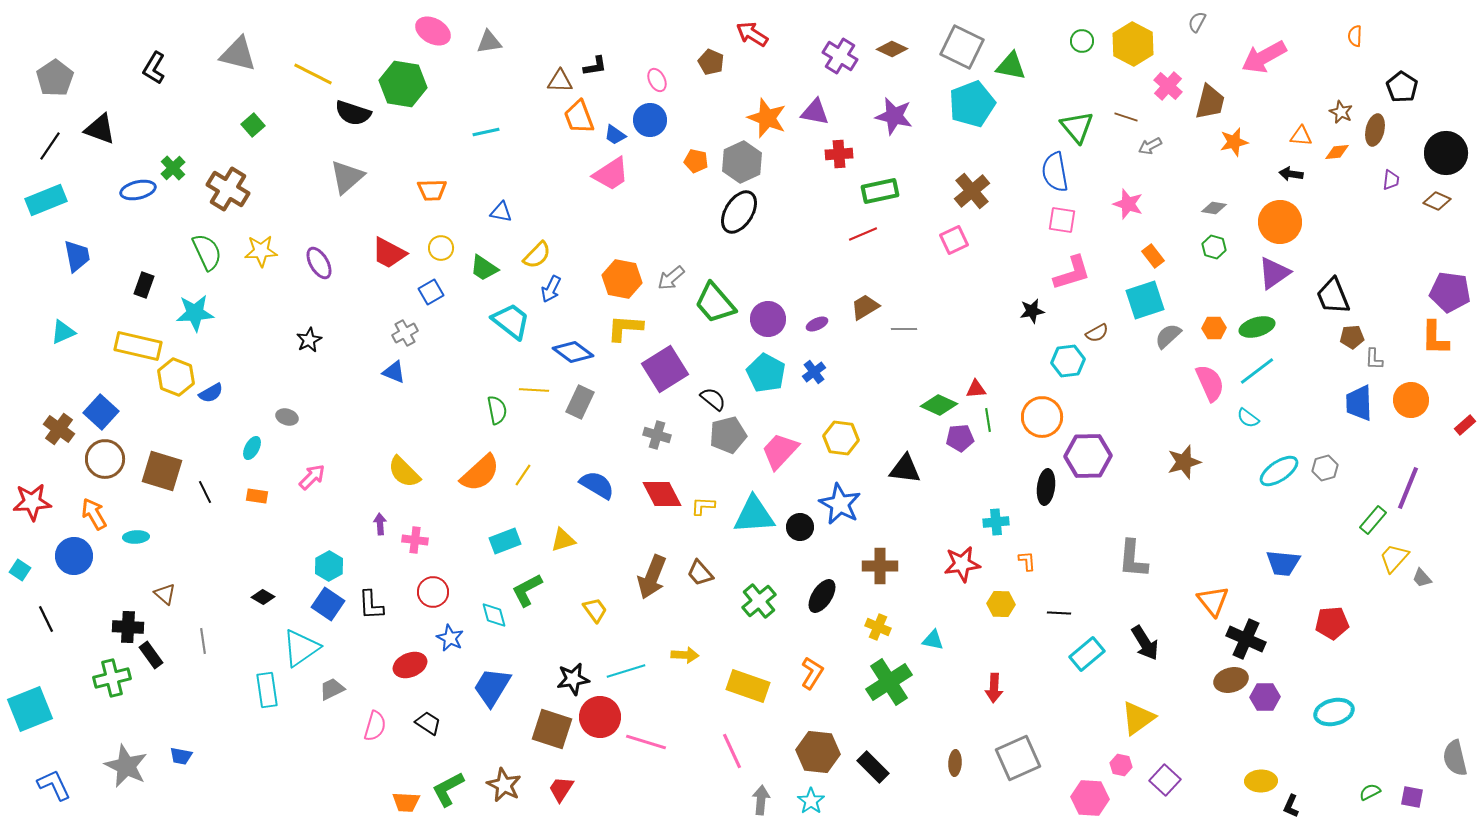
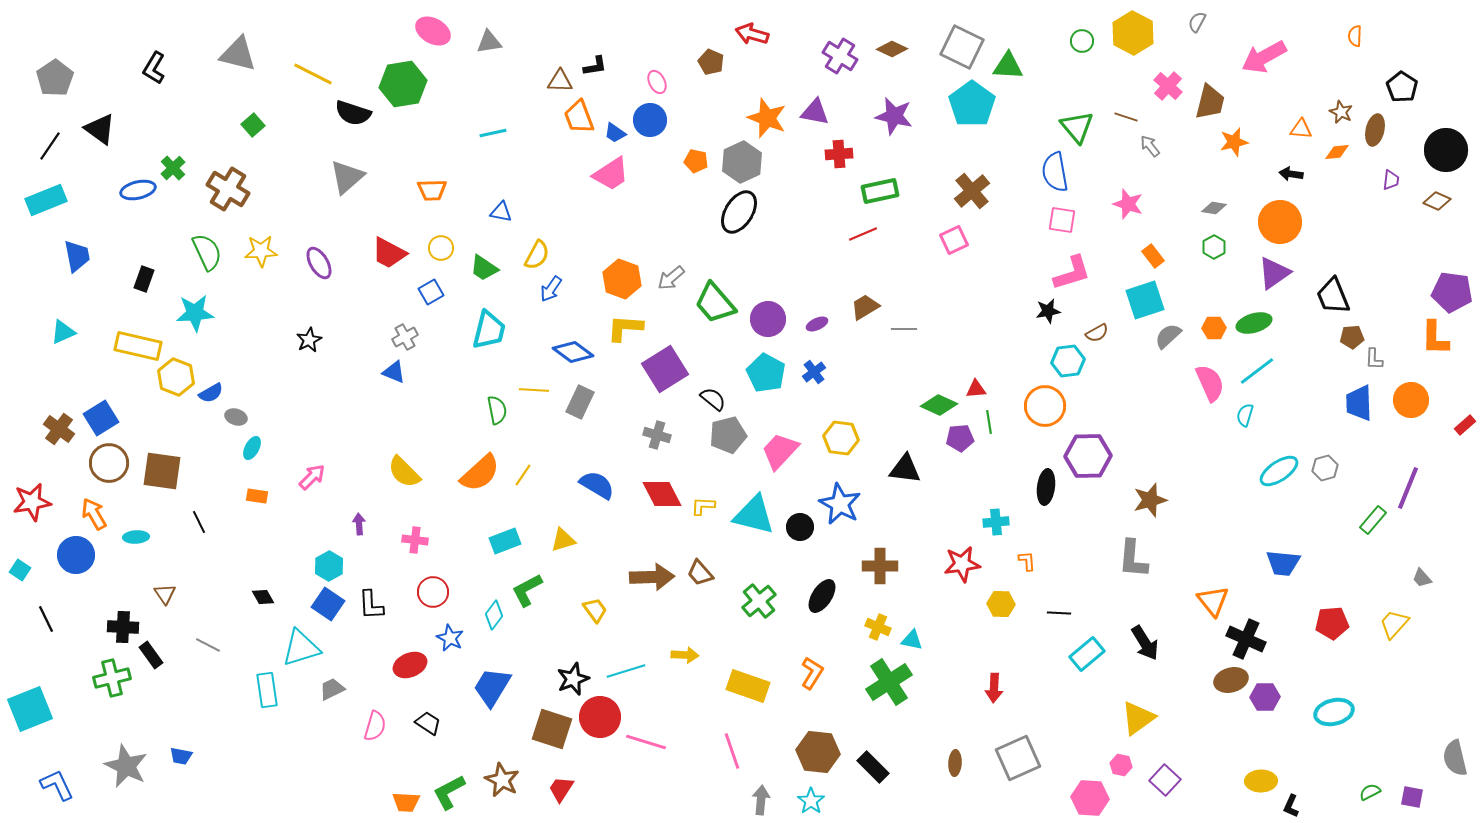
red arrow at (752, 34): rotated 16 degrees counterclockwise
yellow hexagon at (1133, 44): moved 11 px up
green triangle at (1011, 66): moved 3 px left; rotated 8 degrees counterclockwise
pink ellipse at (657, 80): moved 2 px down
green hexagon at (403, 84): rotated 18 degrees counterclockwise
cyan pentagon at (972, 104): rotated 15 degrees counterclockwise
black triangle at (100, 129): rotated 16 degrees clockwise
cyan line at (486, 132): moved 7 px right, 1 px down
blue trapezoid at (615, 135): moved 2 px up
orange triangle at (1301, 136): moved 7 px up
gray arrow at (1150, 146): rotated 80 degrees clockwise
black circle at (1446, 153): moved 3 px up
green hexagon at (1214, 247): rotated 15 degrees clockwise
yellow semicircle at (537, 255): rotated 16 degrees counterclockwise
orange hexagon at (622, 279): rotated 9 degrees clockwise
black rectangle at (144, 285): moved 6 px up
blue arrow at (551, 289): rotated 8 degrees clockwise
purple pentagon at (1450, 292): moved 2 px right
black star at (1032, 311): moved 16 px right
cyan trapezoid at (511, 321): moved 22 px left, 9 px down; rotated 66 degrees clockwise
green ellipse at (1257, 327): moved 3 px left, 4 px up
gray cross at (405, 333): moved 4 px down
blue square at (101, 412): moved 6 px down; rotated 16 degrees clockwise
gray ellipse at (287, 417): moved 51 px left
orange circle at (1042, 417): moved 3 px right, 11 px up
cyan semicircle at (1248, 418): moved 3 px left, 3 px up; rotated 70 degrees clockwise
green line at (988, 420): moved 1 px right, 2 px down
brown circle at (105, 459): moved 4 px right, 4 px down
brown star at (1184, 462): moved 34 px left, 38 px down
brown square at (162, 471): rotated 9 degrees counterclockwise
black line at (205, 492): moved 6 px left, 30 px down
red star at (32, 502): rotated 6 degrees counterclockwise
cyan triangle at (754, 515): rotated 18 degrees clockwise
purple arrow at (380, 524): moved 21 px left
blue circle at (74, 556): moved 2 px right, 1 px up
yellow trapezoid at (1394, 558): moved 66 px down
brown arrow at (652, 577): rotated 114 degrees counterclockwise
brown triangle at (165, 594): rotated 15 degrees clockwise
black diamond at (263, 597): rotated 30 degrees clockwise
cyan diamond at (494, 615): rotated 52 degrees clockwise
black cross at (128, 627): moved 5 px left
cyan triangle at (933, 640): moved 21 px left
gray line at (203, 641): moved 5 px right, 4 px down; rotated 55 degrees counterclockwise
cyan triangle at (301, 648): rotated 18 degrees clockwise
black star at (573, 679): rotated 12 degrees counterclockwise
pink line at (732, 751): rotated 6 degrees clockwise
blue L-shape at (54, 785): moved 3 px right
brown star at (504, 785): moved 2 px left, 5 px up
green L-shape at (448, 789): moved 1 px right, 3 px down
